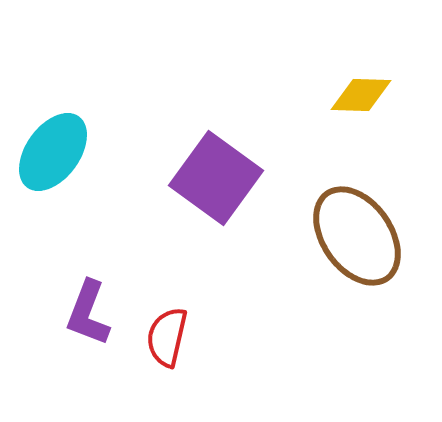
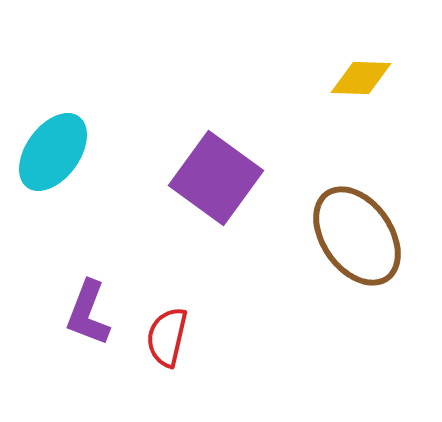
yellow diamond: moved 17 px up
